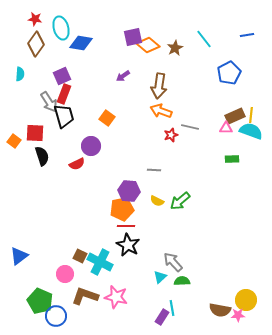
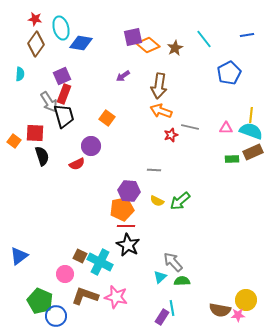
brown rectangle at (235, 116): moved 18 px right, 36 px down
